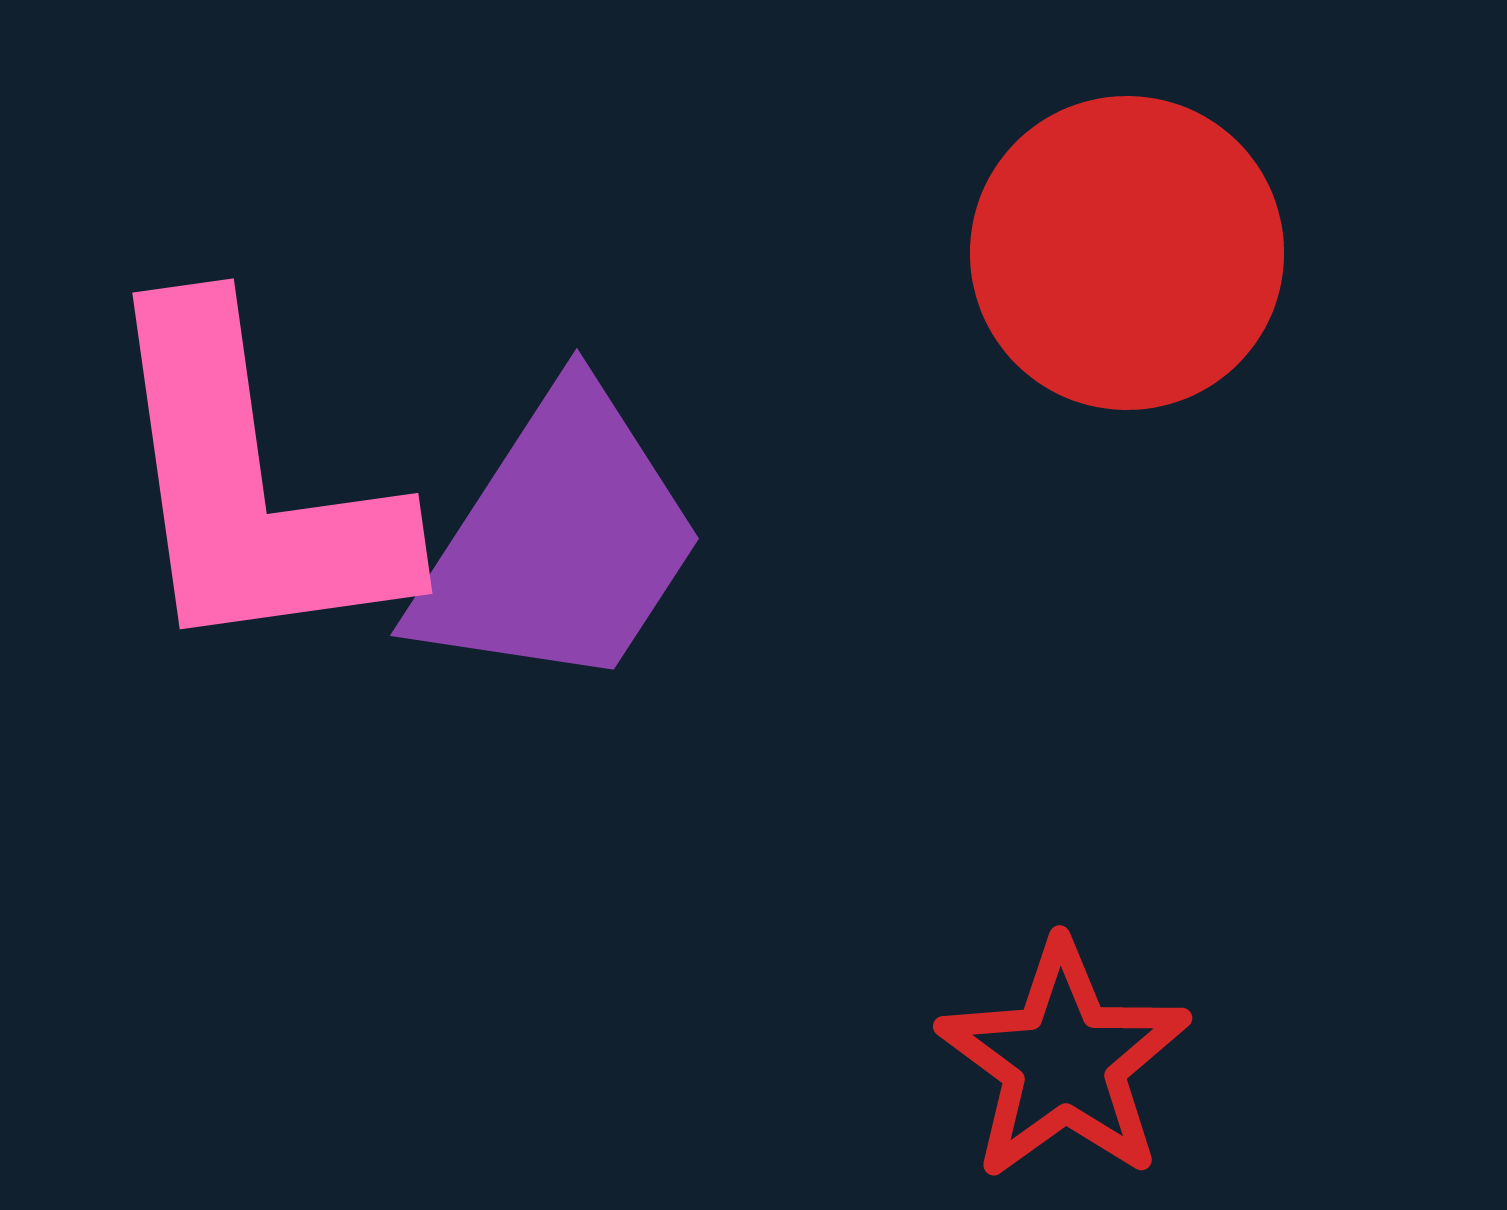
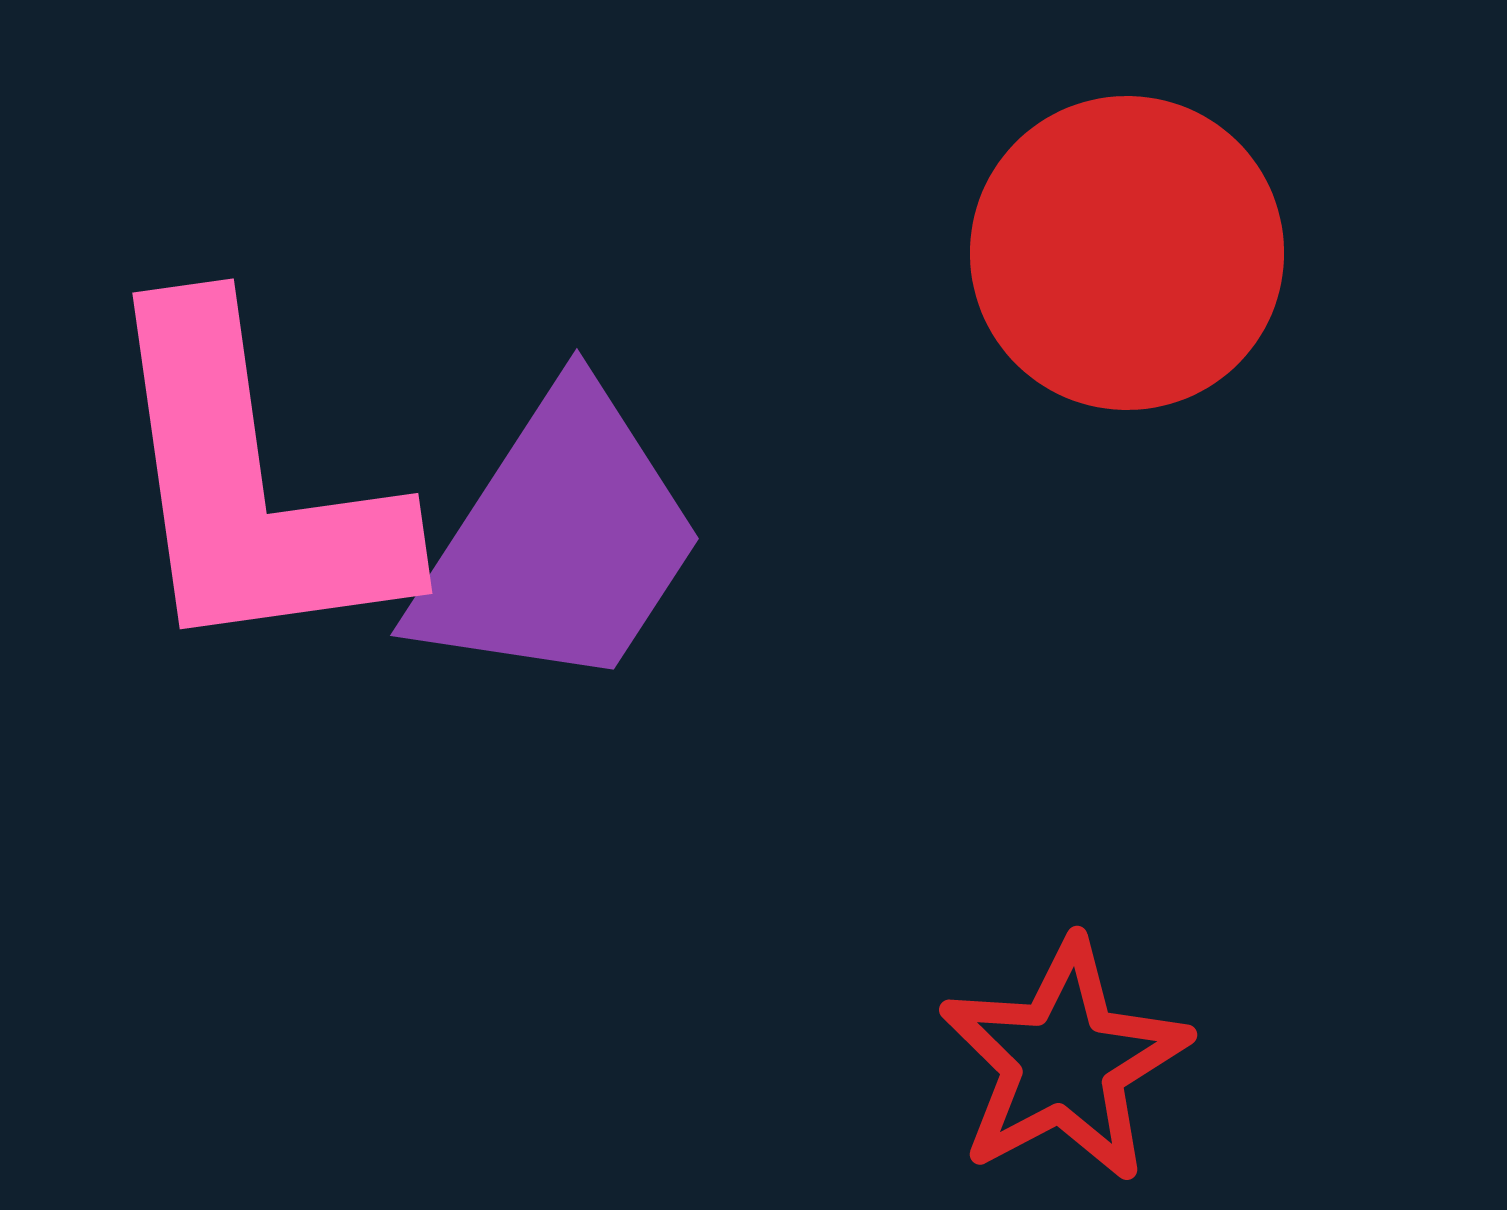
red star: rotated 8 degrees clockwise
